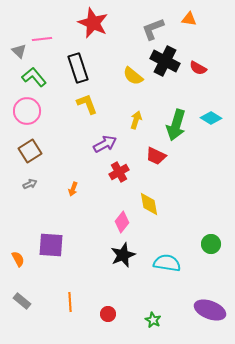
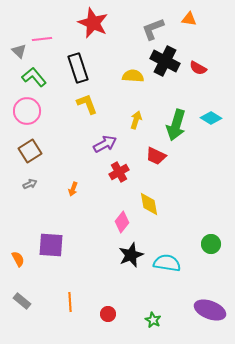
yellow semicircle: rotated 145 degrees clockwise
black star: moved 8 px right
